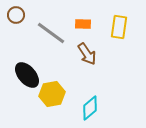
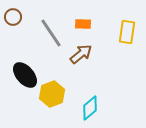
brown circle: moved 3 px left, 2 px down
yellow rectangle: moved 8 px right, 5 px down
gray line: rotated 20 degrees clockwise
brown arrow: moved 6 px left; rotated 95 degrees counterclockwise
black ellipse: moved 2 px left
yellow hexagon: rotated 10 degrees counterclockwise
